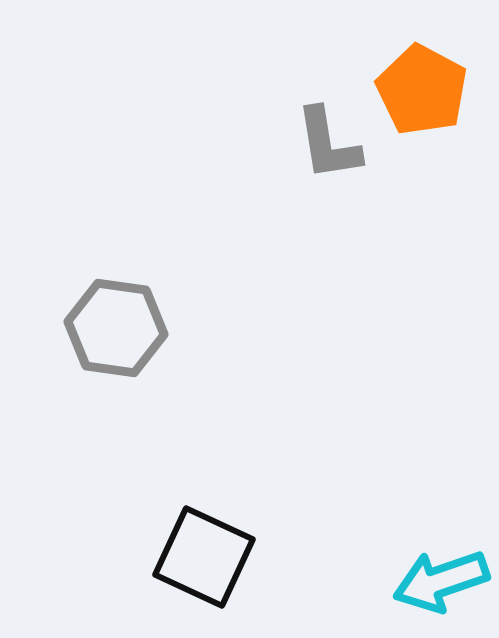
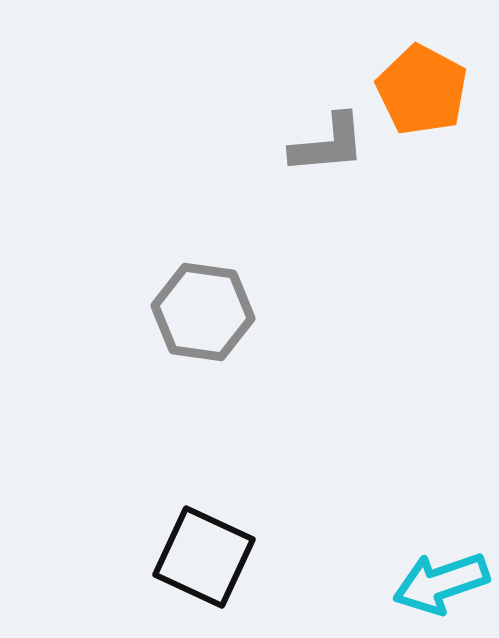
gray L-shape: rotated 86 degrees counterclockwise
gray hexagon: moved 87 px right, 16 px up
cyan arrow: moved 2 px down
